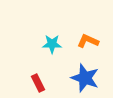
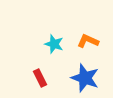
cyan star: moved 2 px right; rotated 18 degrees clockwise
red rectangle: moved 2 px right, 5 px up
